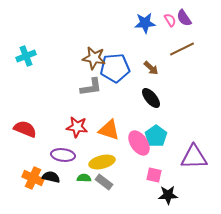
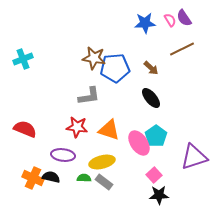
cyan cross: moved 3 px left, 3 px down
gray L-shape: moved 2 px left, 9 px down
purple triangle: rotated 16 degrees counterclockwise
pink square: rotated 35 degrees clockwise
black star: moved 9 px left
